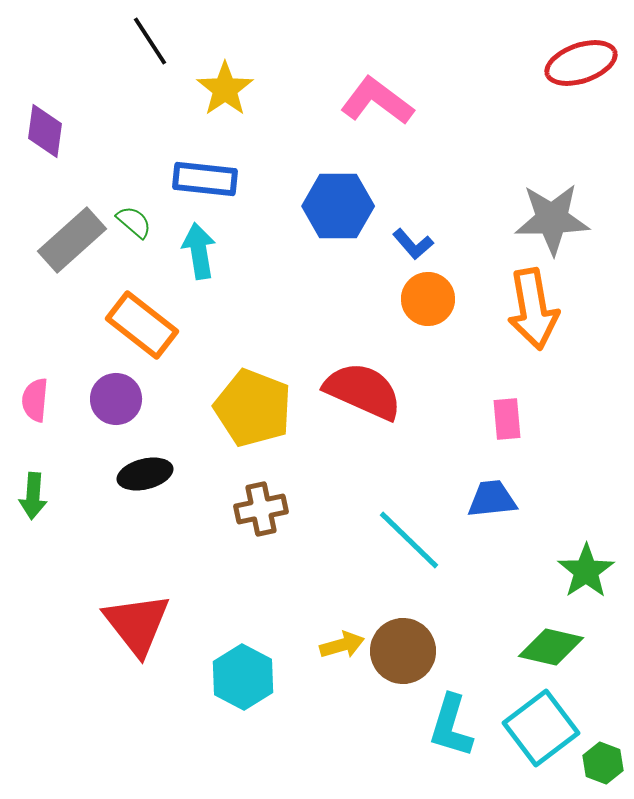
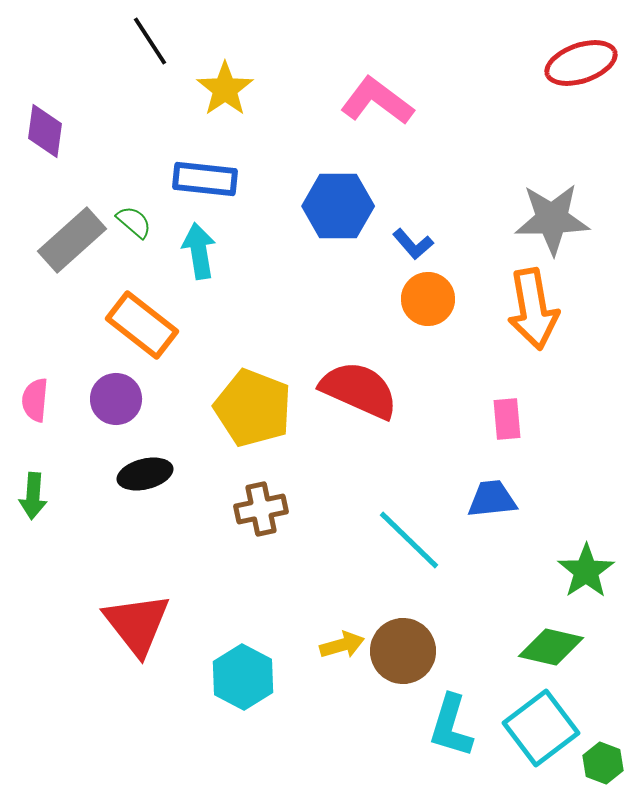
red semicircle: moved 4 px left, 1 px up
